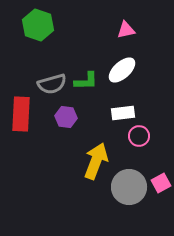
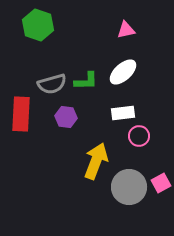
white ellipse: moved 1 px right, 2 px down
